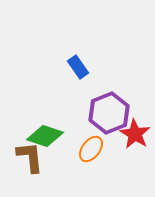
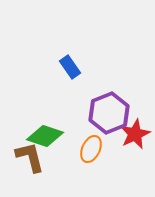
blue rectangle: moved 8 px left
red star: rotated 16 degrees clockwise
orange ellipse: rotated 12 degrees counterclockwise
brown L-shape: rotated 8 degrees counterclockwise
